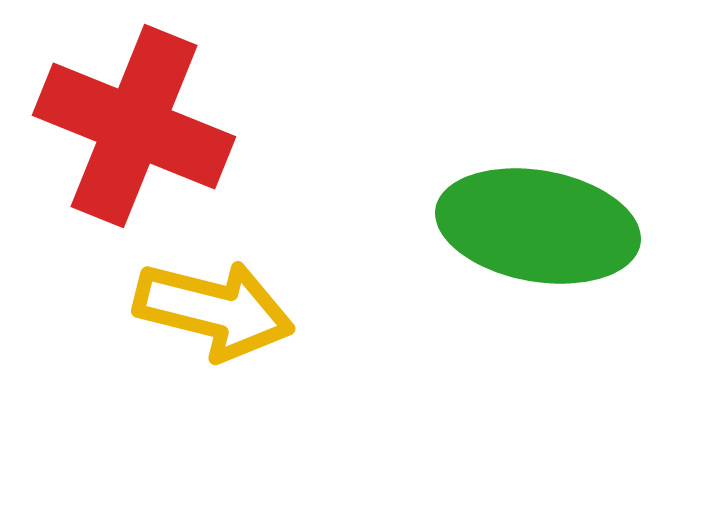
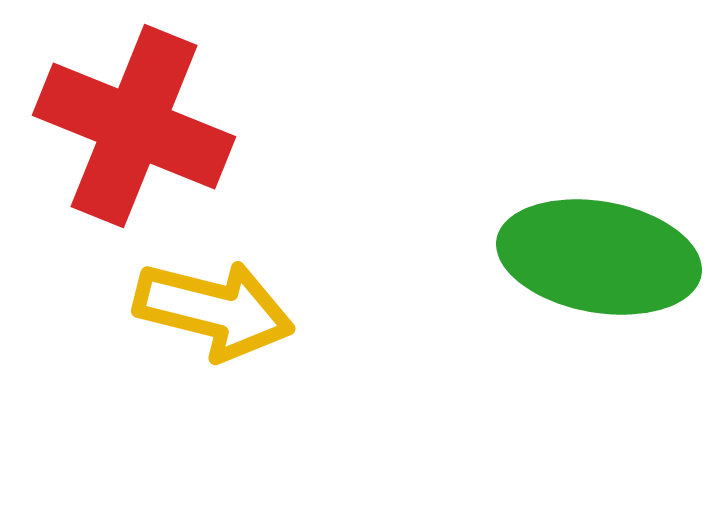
green ellipse: moved 61 px right, 31 px down
